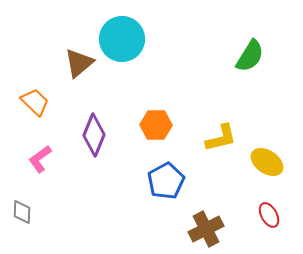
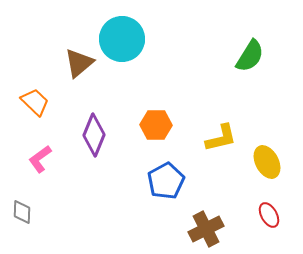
yellow ellipse: rotated 28 degrees clockwise
